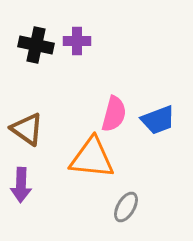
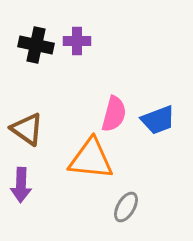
orange triangle: moved 1 px left, 1 px down
